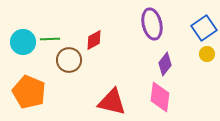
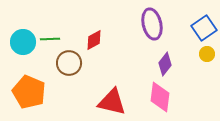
brown circle: moved 3 px down
